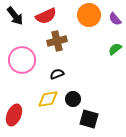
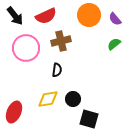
brown cross: moved 4 px right
green semicircle: moved 1 px left, 5 px up
pink circle: moved 4 px right, 12 px up
black semicircle: moved 4 px up; rotated 120 degrees clockwise
red ellipse: moved 3 px up
